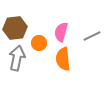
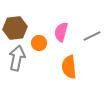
orange semicircle: moved 6 px right, 8 px down
